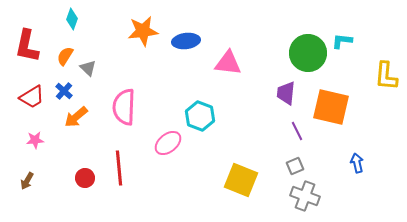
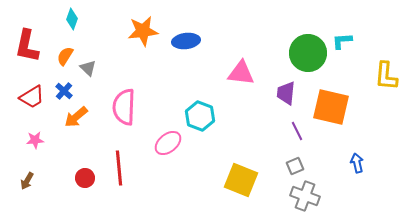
cyan L-shape: rotated 10 degrees counterclockwise
pink triangle: moved 13 px right, 10 px down
